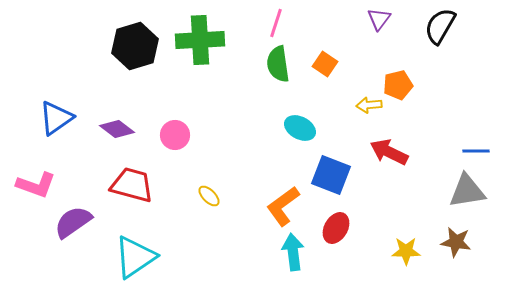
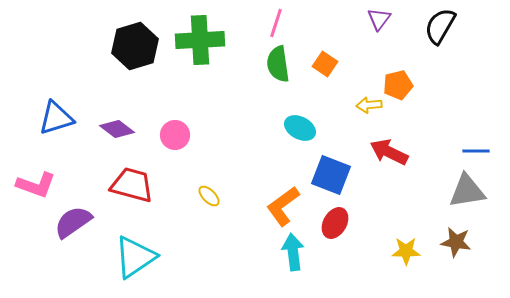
blue triangle: rotated 18 degrees clockwise
red ellipse: moved 1 px left, 5 px up
